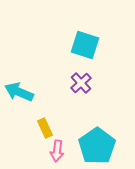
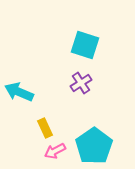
purple cross: rotated 10 degrees clockwise
cyan pentagon: moved 3 px left
pink arrow: moved 2 px left; rotated 55 degrees clockwise
